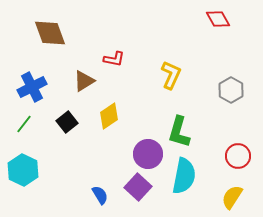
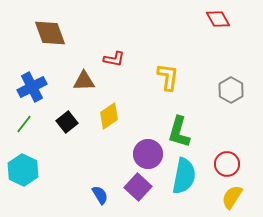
yellow L-shape: moved 3 px left, 2 px down; rotated 16 degrees counterclockwise
brown triangle: rotated 30 degrees clockwise
red circle: moved 11 px left, 8 px down
